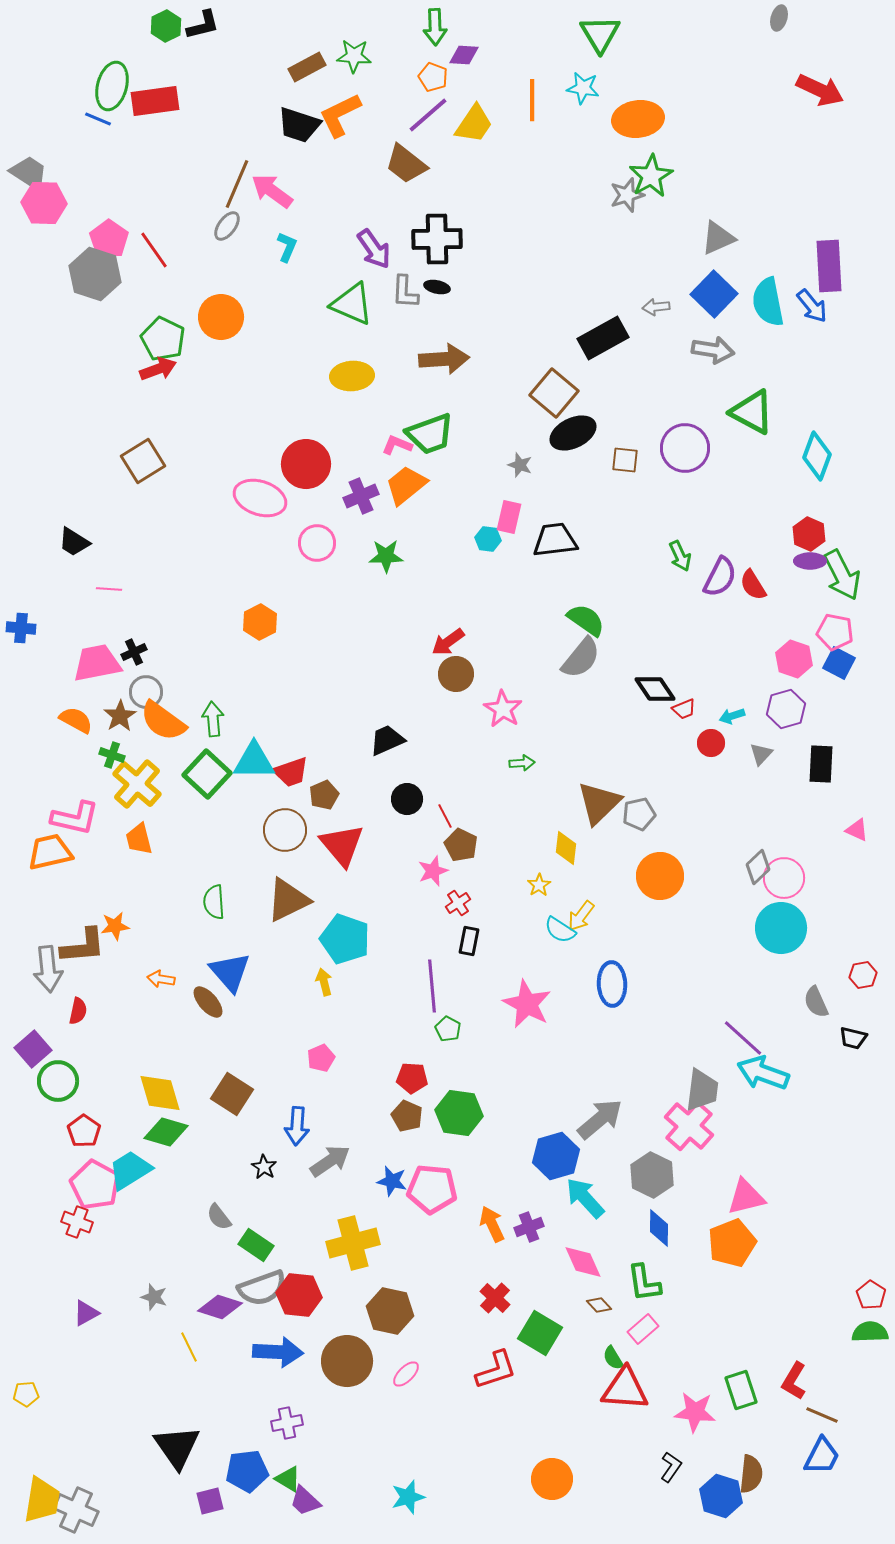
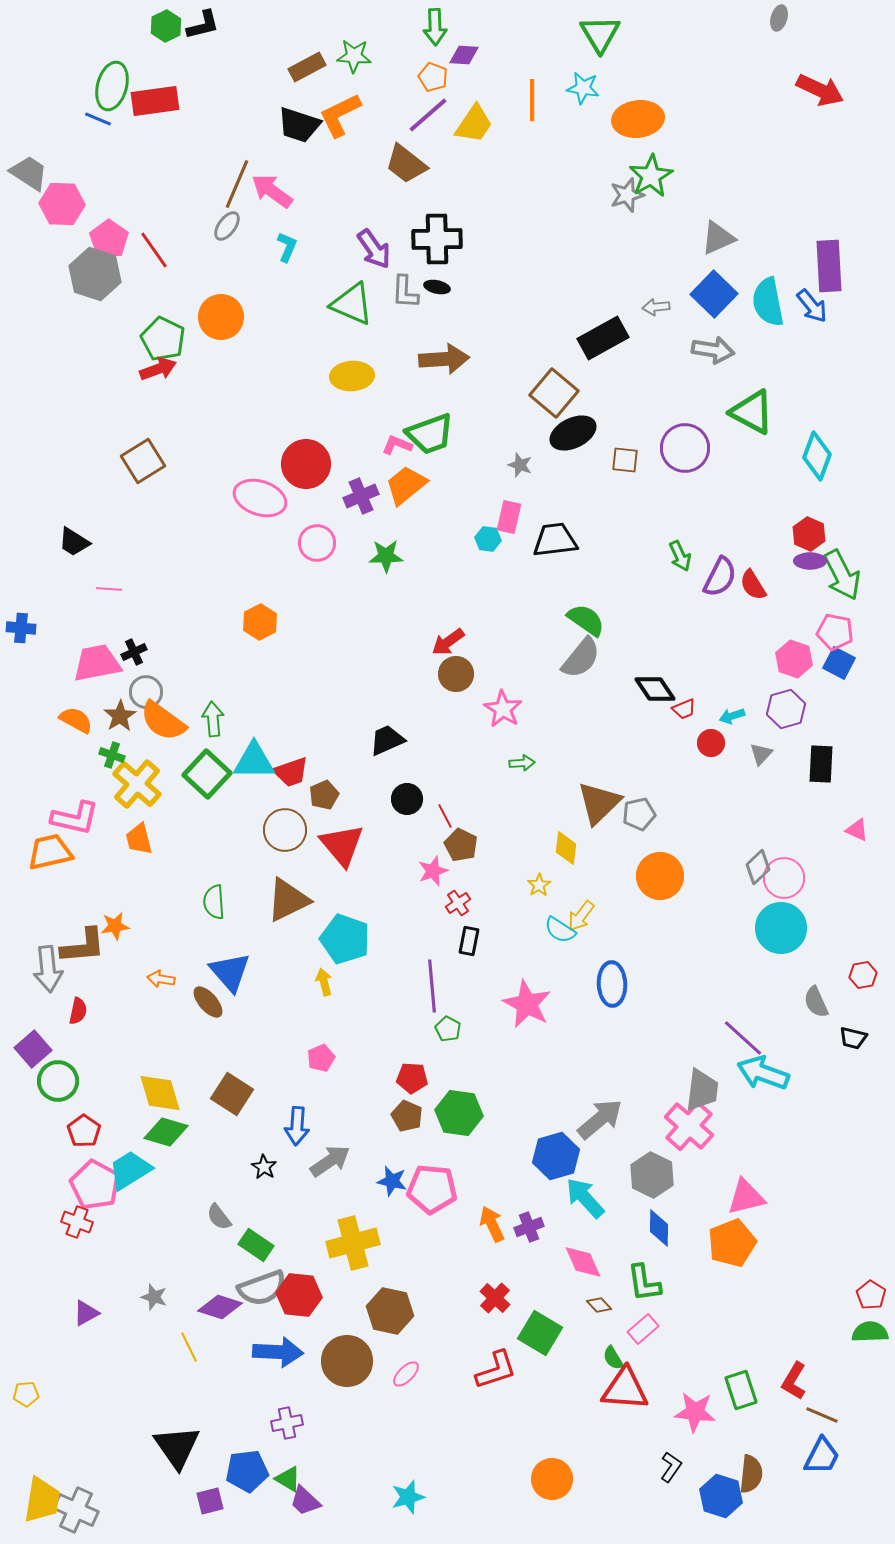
pink hexagon at (44, 203): moved 18 px right, 1 px down
